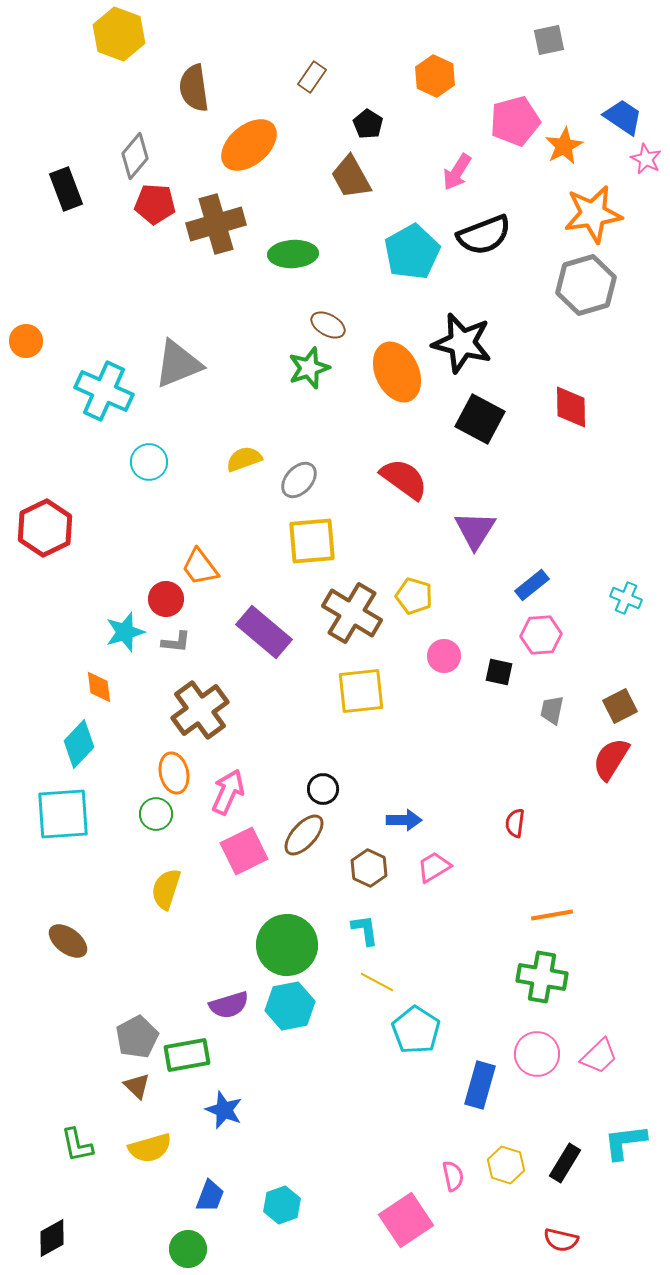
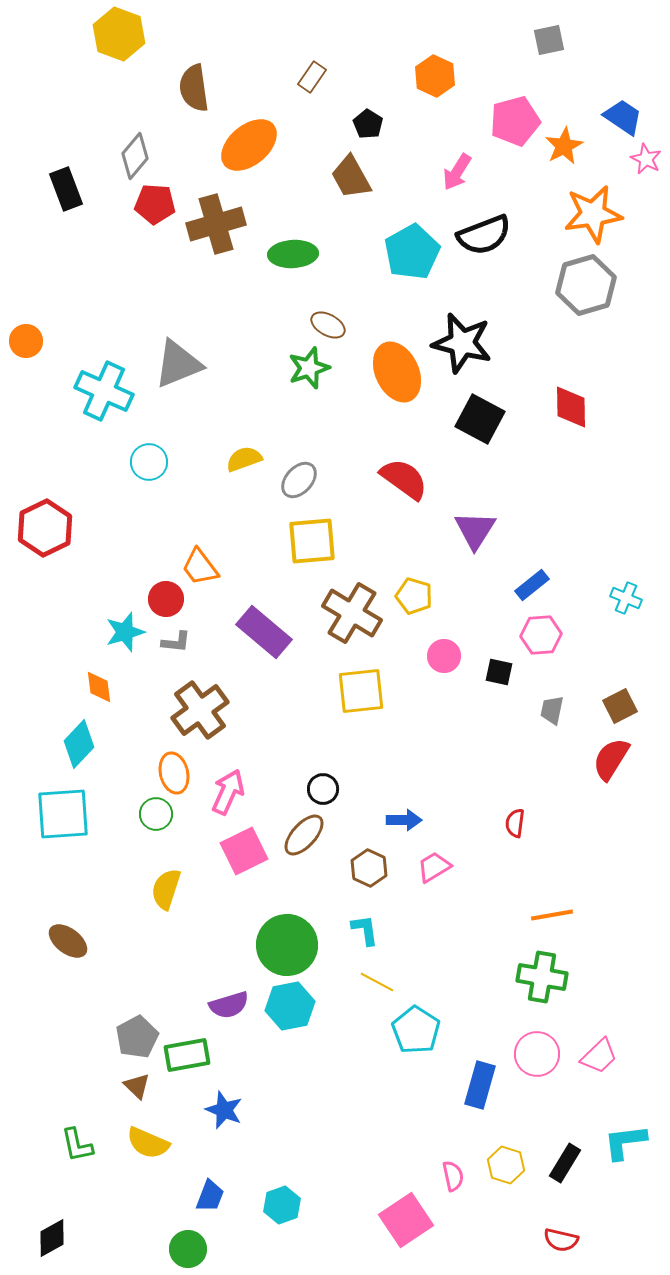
yellow semicircle at (150, 1148): moved 2 px left, 5 px up; rotated 39 degrees clockwise
